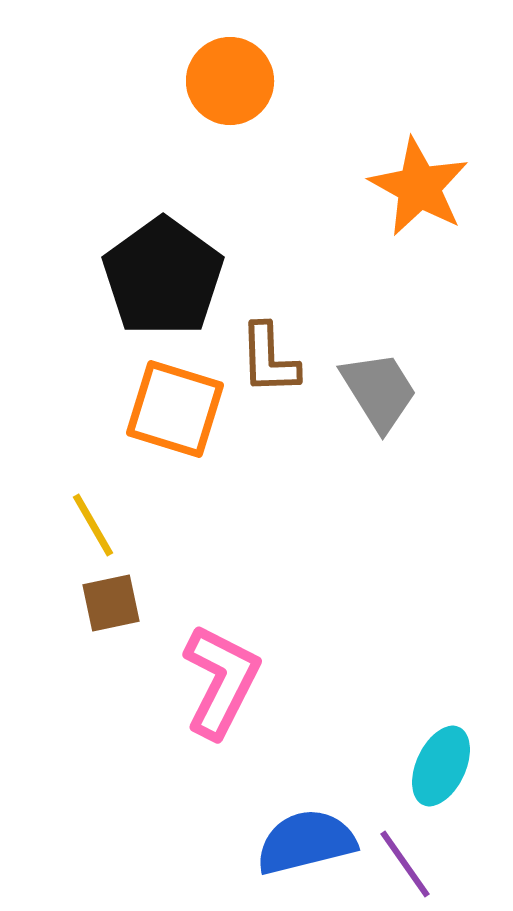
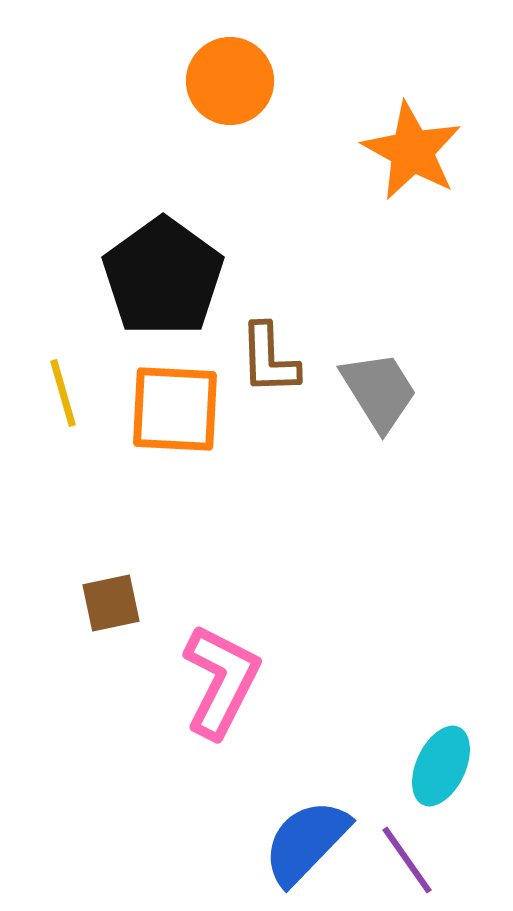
orange star: moved 7 px left, 36 px up
orange square: rotated 14 degrees counterclockwise
yellow line: moved 30 px left, 132 px up; rotated 14 degrees clockwise
blue semicircle: rotated 32 degrees counterclockwise
purple line: moved 2 px right, 4 px up
